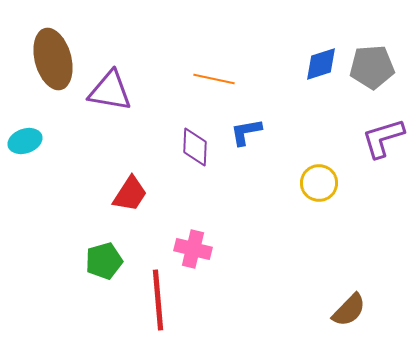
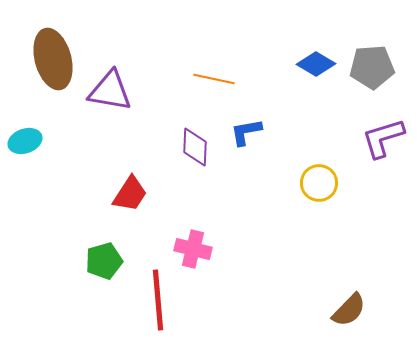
blue diamond: moved 5 px left; rotated 48 degrees clockwise
